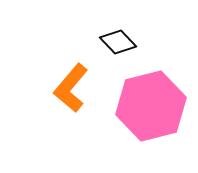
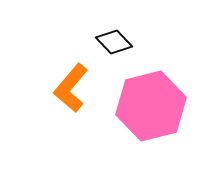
black diamond: moved 4 px left
